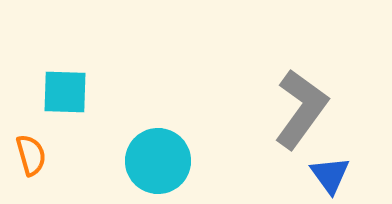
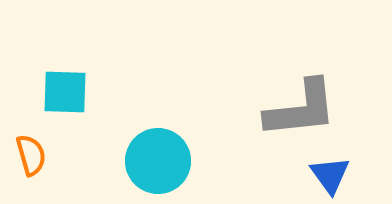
gray L-shape: rotated 48 degrees clockwise
